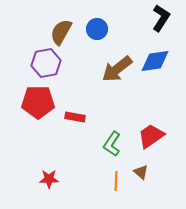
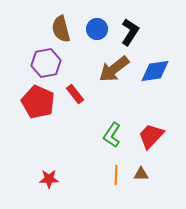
black L-shape: moved 31 px left, 14 px down
brown semicircle: moved 3 px up; rotated 44 degrees counterclockwise
blue diamond: moved 10 px down
brown arrow: moved 3 px left
red pentagon: rotated 24 degrees clockwise
red rectangle: moved 23 px up; rotated 42 degrees clockwise
red trapezoid: rotated 12 degrees counterclockwise
green L-shape: moved 9 px up
brown triangle: moved 2 px down; rotated 42 degrees counterclockwise
orange line: moved 6 px up
